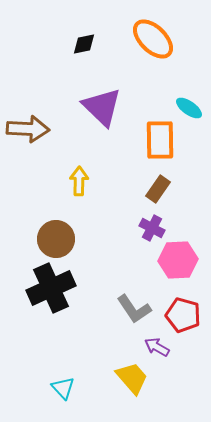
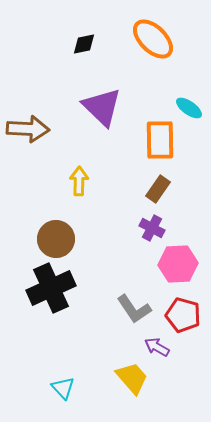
pink hexagon: moved 4 px down
